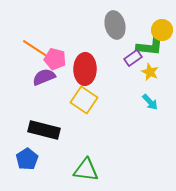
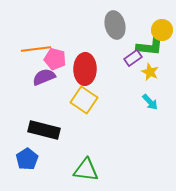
orange line: rotated 40 degrees counterclockwise
